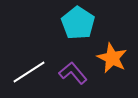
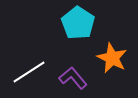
purple L-shape: moved 5 px down
